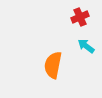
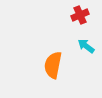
red cross: moved 2 px up
